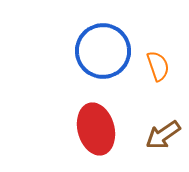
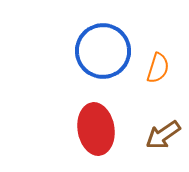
orange semicircle: moved 2 px down; rotated 36 degrees clockwise
red ellipse: rotated 6 degrees clockwise
